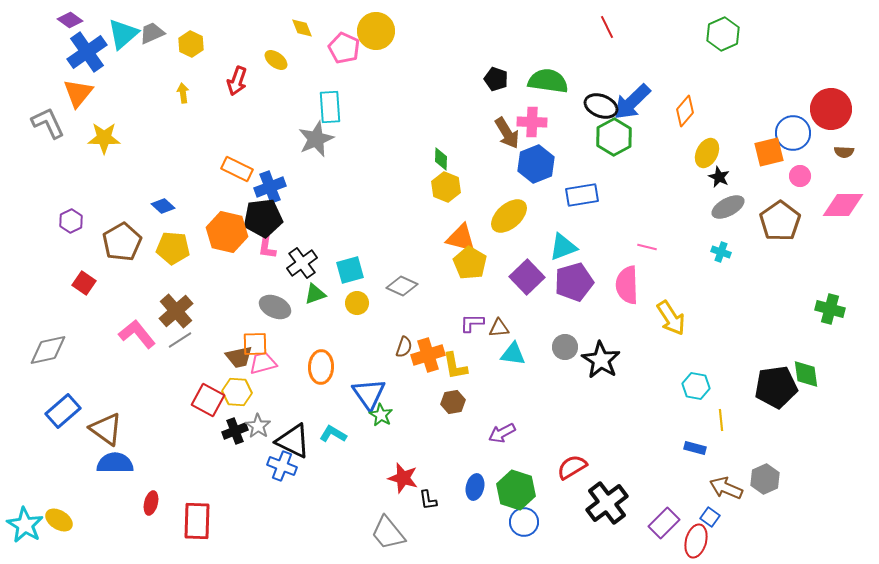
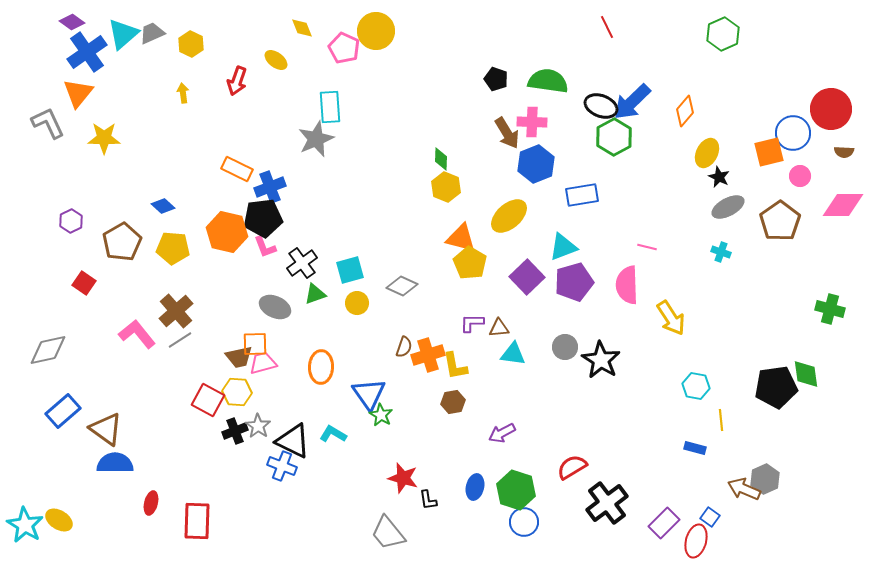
purple diamond at (70, 20): moved 2 px right, 2 px down
pink L-shape at (267, 247): moved 2 px left; rotated 30 degrees counterclockwise
brown arrow at (726, 488): moved 18 px right, 1 px down
